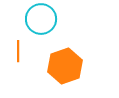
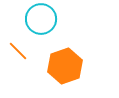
orange line: rotated 45 degrees counterclockwise
